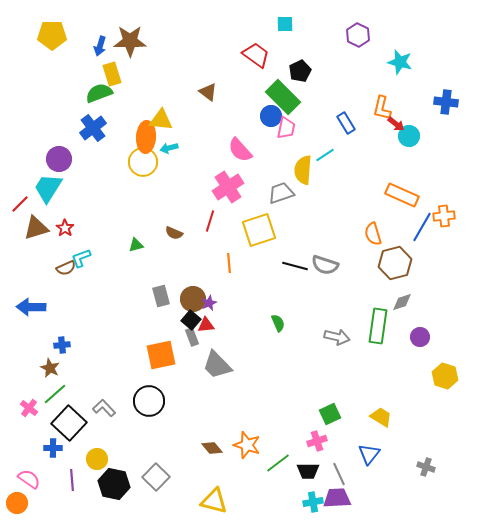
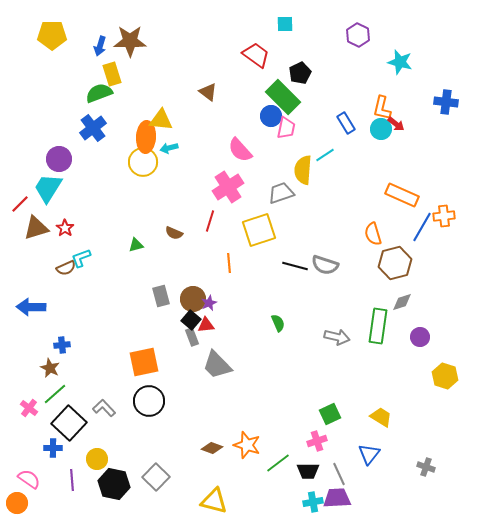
black pentagon at (300, 71): moved 2 px down
cyan circle at (409, 136): moved 28 px left, 7 px up
orange square at (161, 355): moved 17 px left, 7 px down
brown diamond at (212, 448): rotated 30 degrees counterclockwise
